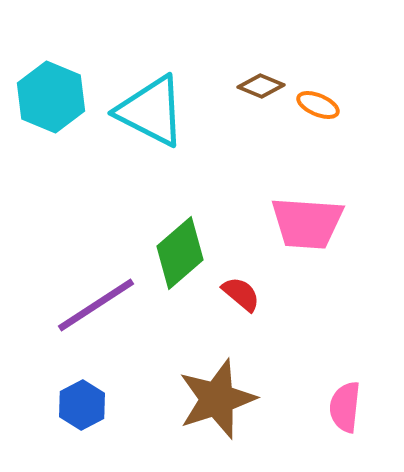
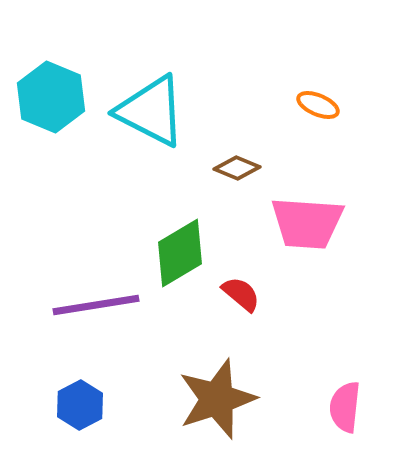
brown diamond: moved 24 px left, 82 px down
green diamond: rotated 10 degrees clockwise
purple line: rotated 24 degrees clockwise
blue hexagon: moved 2 px left
